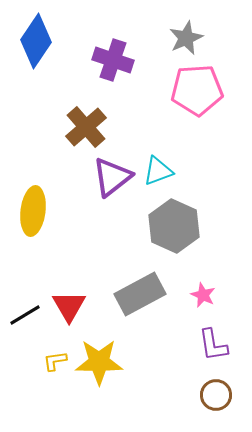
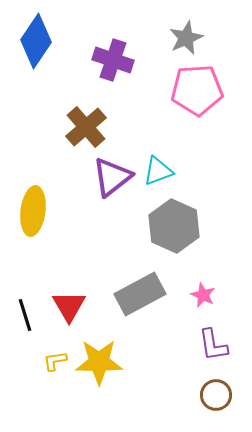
black line: rotated 76 degrees counterclockwise
